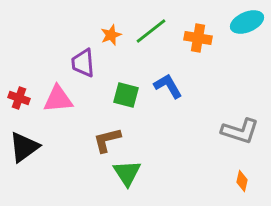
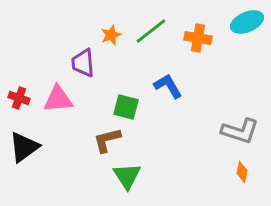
green square: moved 12 px down
green triangle: moved 3 px down
orange diamond: moved 9 px up
